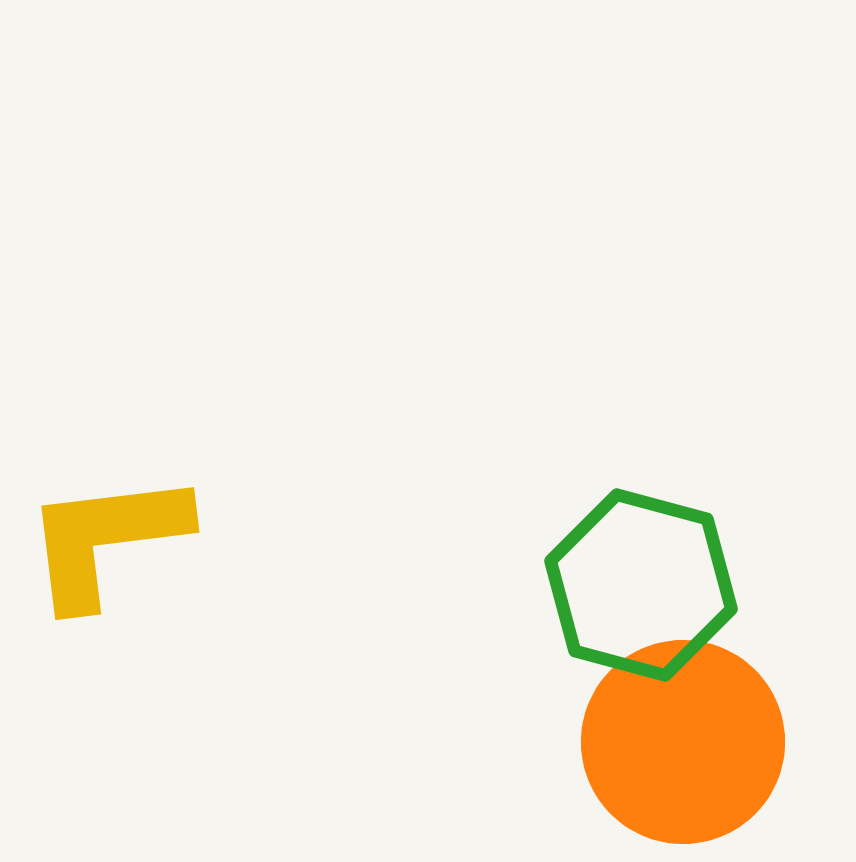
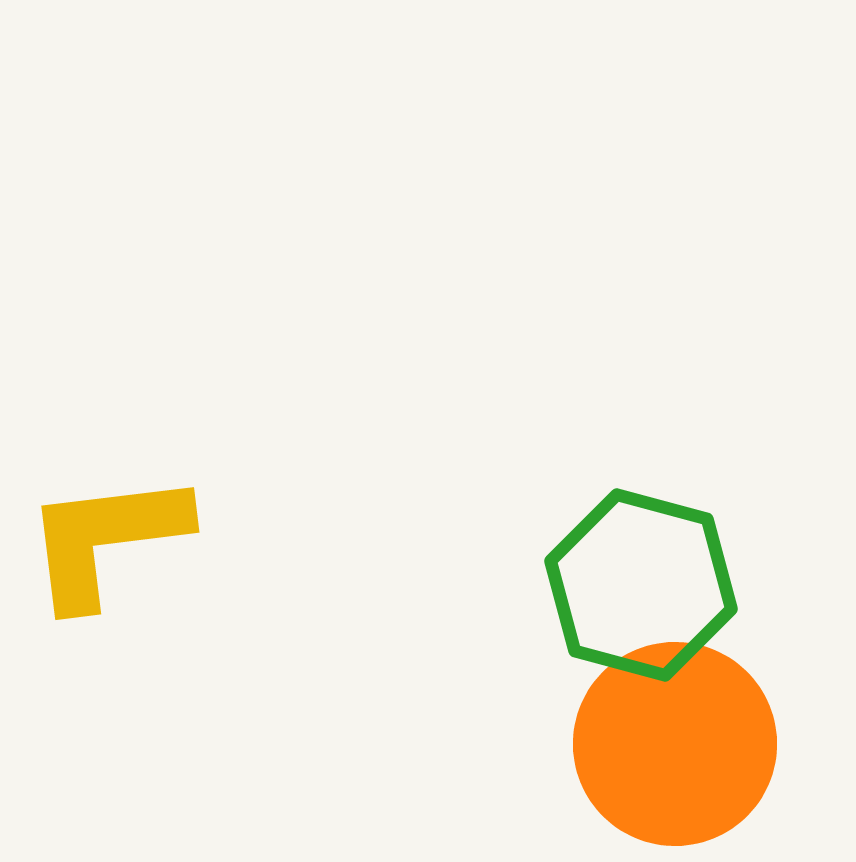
orange circle: moved 8 px left, 2 px down
